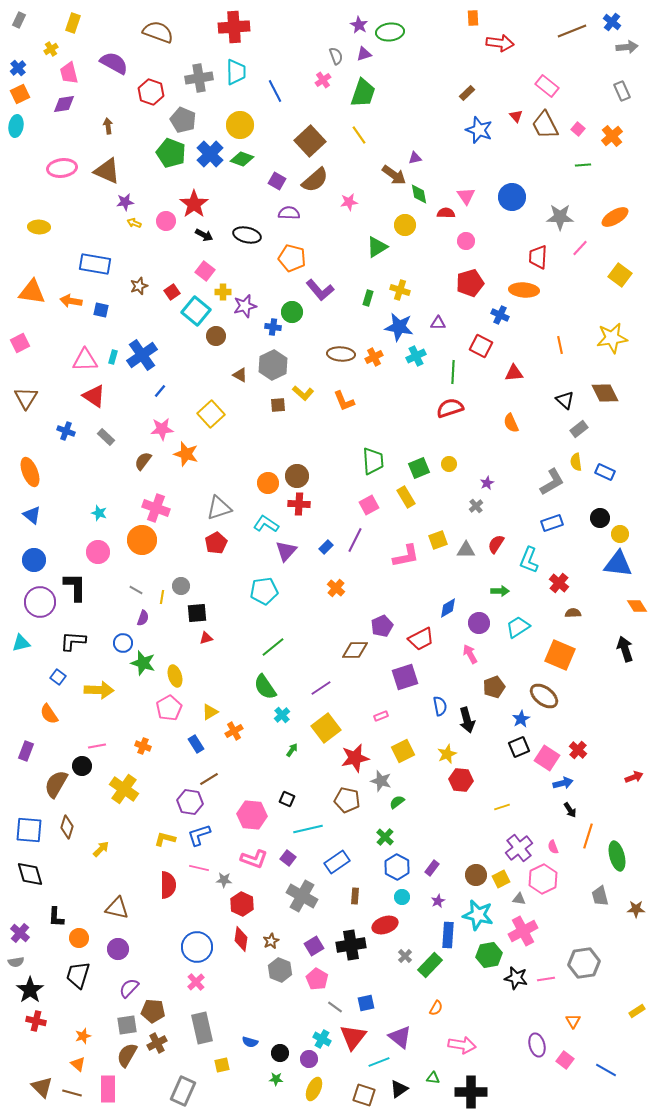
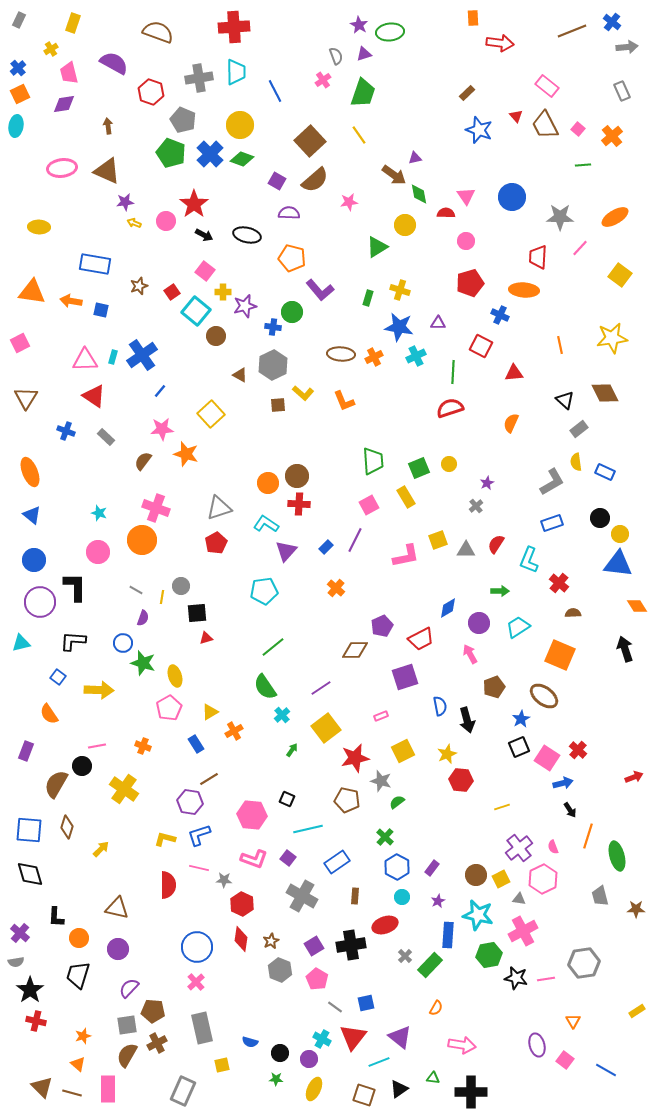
orange semicircle at (511, 423): rotated 48 degrees clockwise
